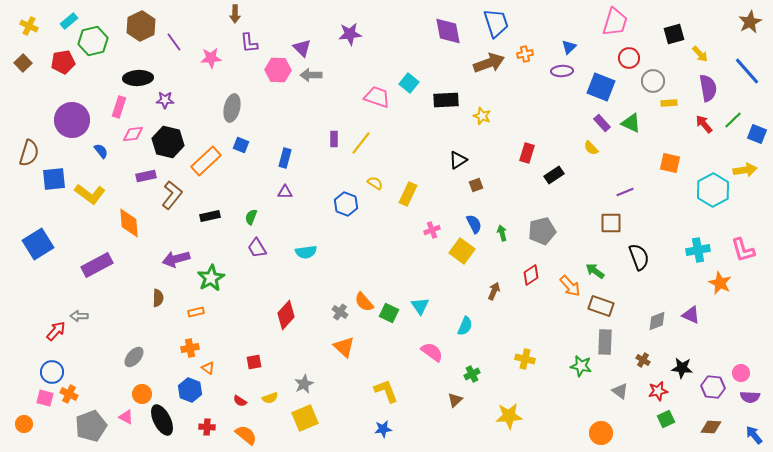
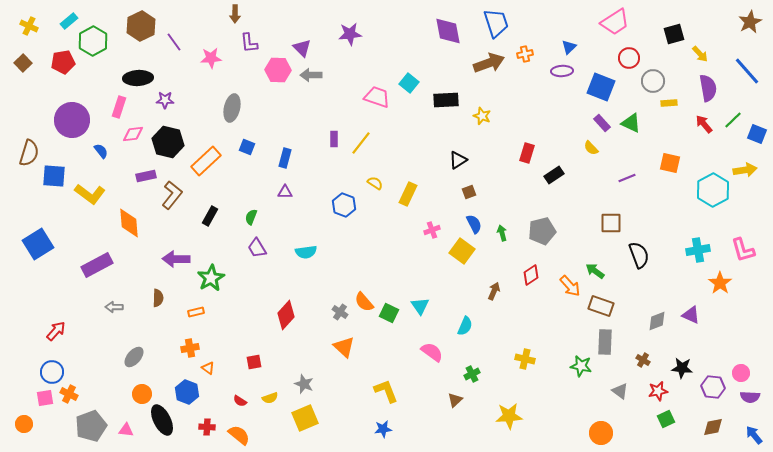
pink trapezoid at (615, 22): rotated 40 degrees clockwise
green hexagon at (93, 41): rotated 16 degrees counterclockwise
blue square at (241, 145): moved 6 px right, 2 px down
blue square at (54, 179): moved 3 px up; rotated 10 degrees clockwise
brown square at (476, 185): moved 7 px left, 7 px down
purple line at (625, 192): moved 2 px right, 14 px up
blue hexagon at (346, 204): moved 2 px left, 1 px down
black rectangle at (210, 216): rotated 48 degrees counterclockwise
black semicircle at (639, 257): moved 2 px up
purple arrow at (176, 259): rotated 16 degrees clockwise
orange star at (720, 283): rotated 10 degrees clockwise
gray arrow at (79, 316): moved 35 px right, 9 px up
gray star at (304, 384): rotated 24 degrees counterclockwise
blue hexagon at (190, 390): moved 3 px left, 2 px down
pink square at (45, 398): rotated 24 degrees counterclockwise
pink triangle at (126, 417): moved 13 px down; rotated 21 degrees counterclockwise
brown diamond at (711, 427): moved 2 px right; rotated 15 degrees counterclockwise
orange semicircle at (246, 435): moved 7 px left
